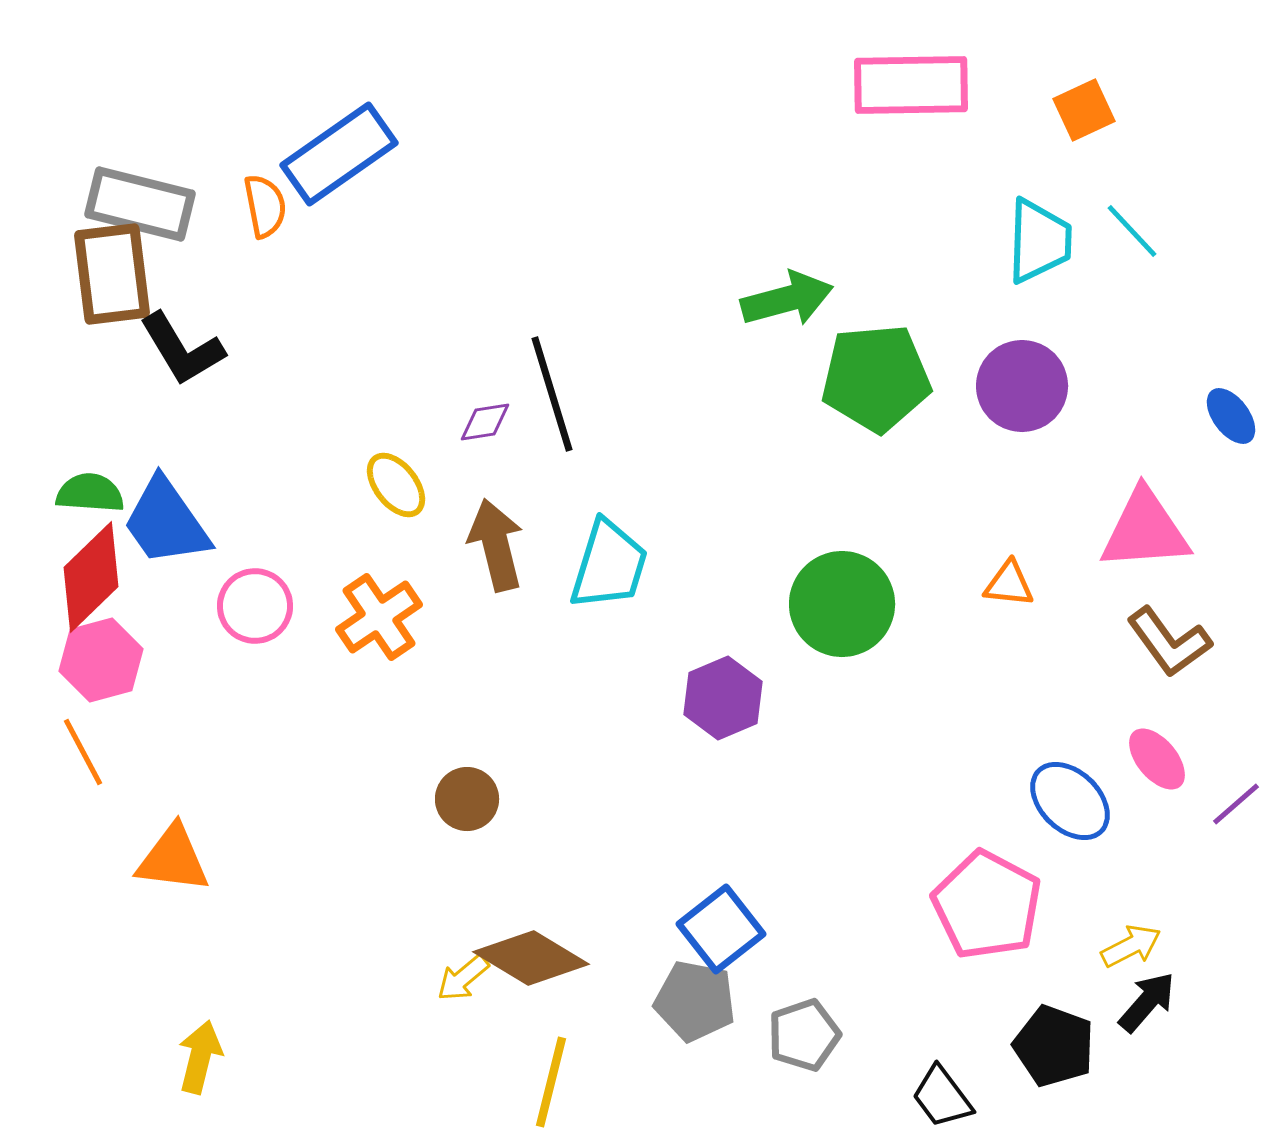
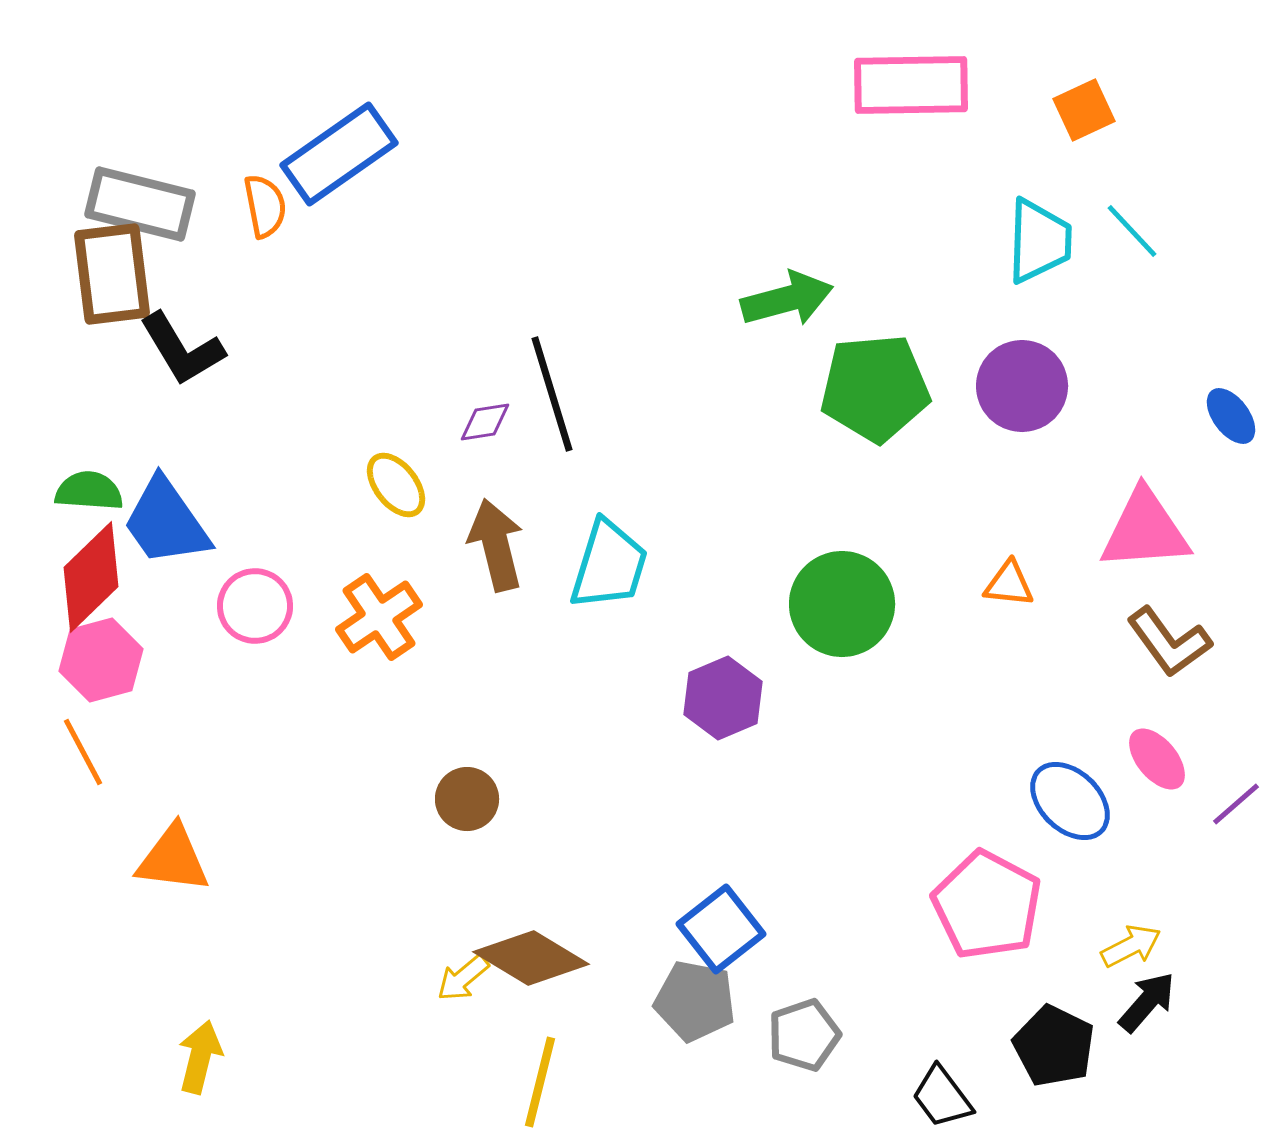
green pentagon at (876, 378): moved 1 px left, 10 px down
green semicircle at (90, 493): moved 1 px left, 2 px up
black pentagon at (1054, 1046): rotated 6 degrees clockwise
yellow line at (551, 1082): moved 11 px left
